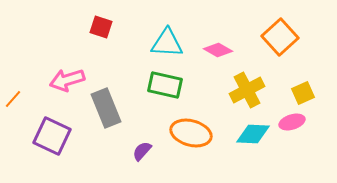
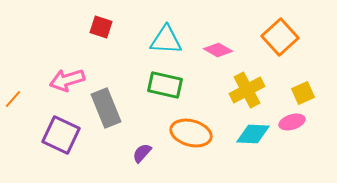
cyan triangle: moved 1 px left, 3 px up
purple square: moved 9 px right, 1 px up
purple semicircle: moved 2 px down
